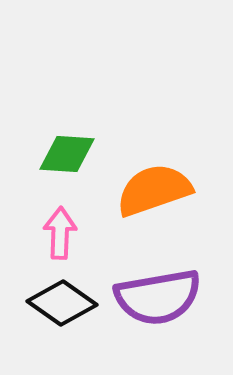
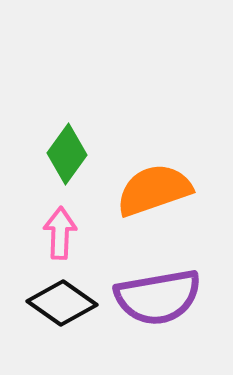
green diamond: rotated 58 degrees counterclockwise
